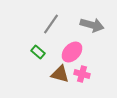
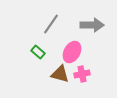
gray arrow: rotated 15 degrees counterclockwise
pink ellipse: rotated 15 degrees counterclockwise
pink cross: rotated 28 degrees counterclockwise
